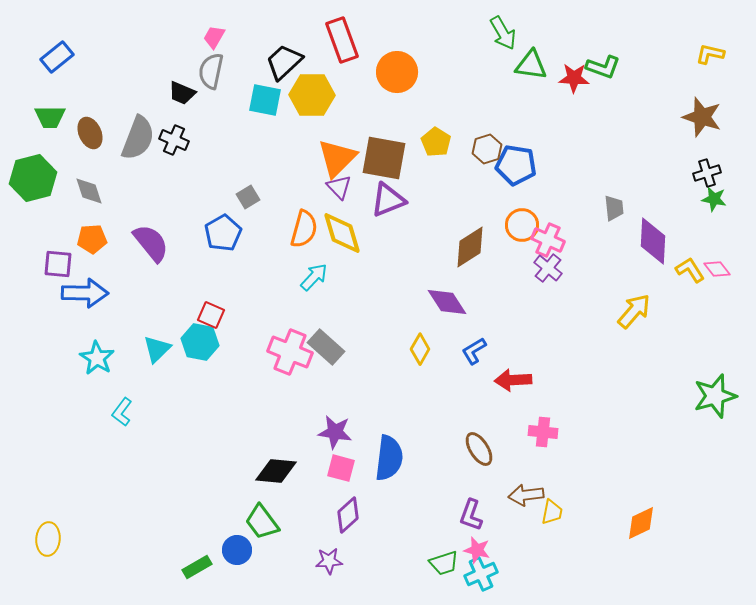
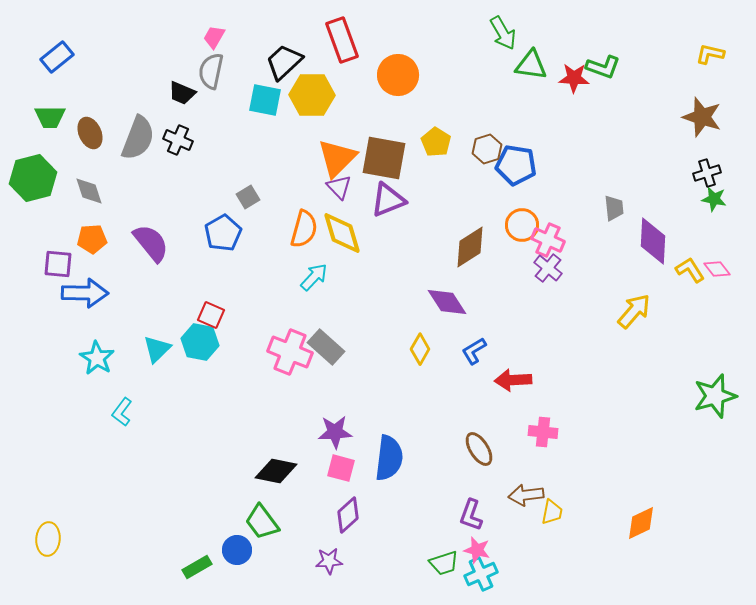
orange circle at (397, 72): moved 1 px right, 3 px down
black cross at (174, 140): moved 4 px right
purple star at (335, 432): rotated 12 degrees counterclockwise
black diamond at (276, 471): rotated 6 degrees clockwise
